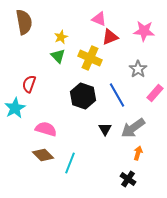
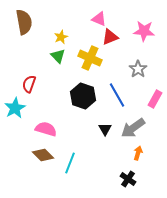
pink rectangle: moved 6 px down; rotated 12 degrees counterclockwise
